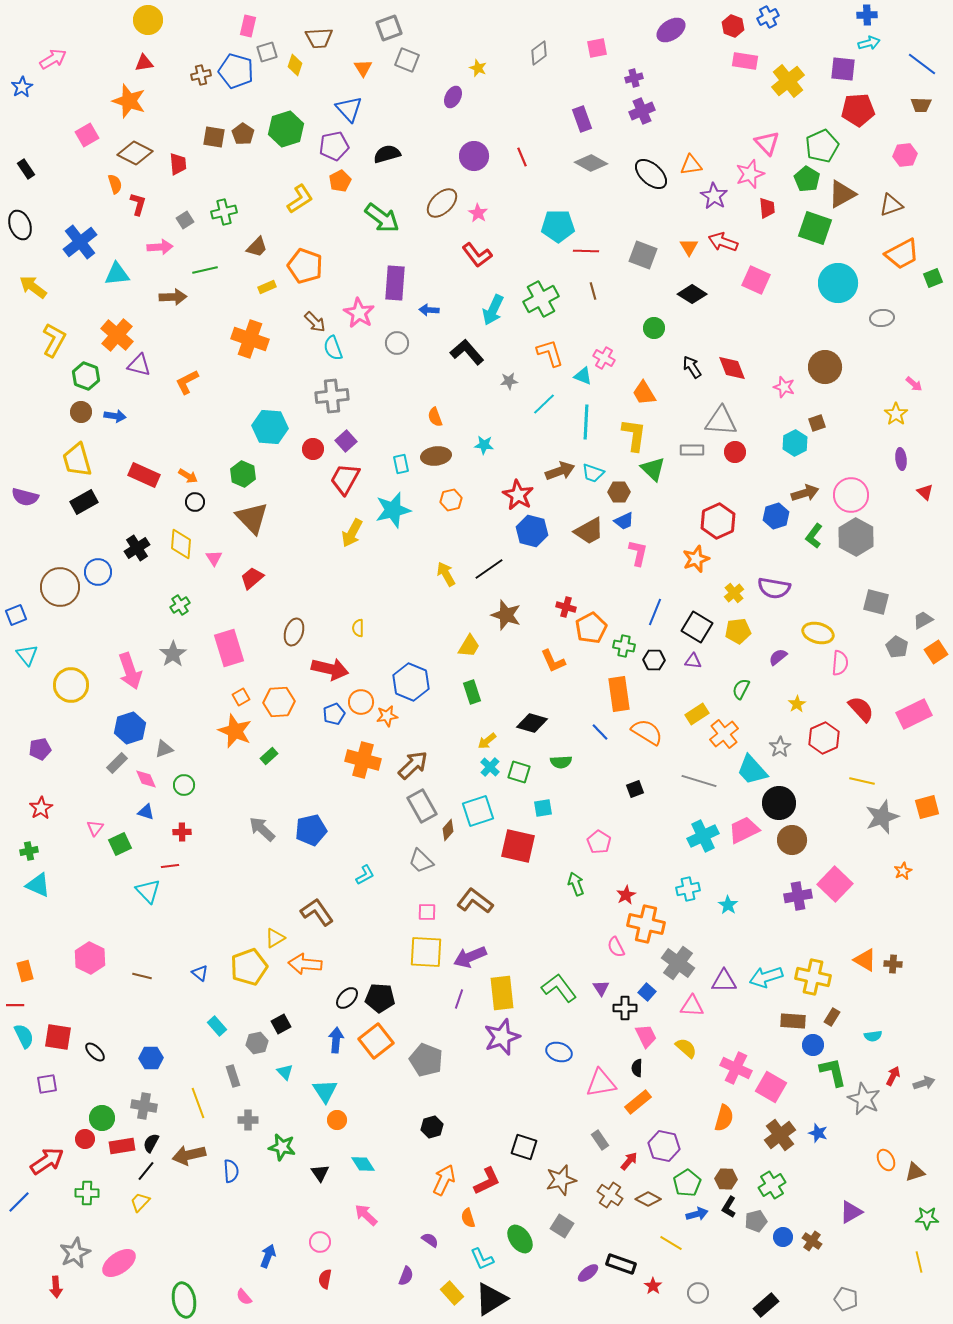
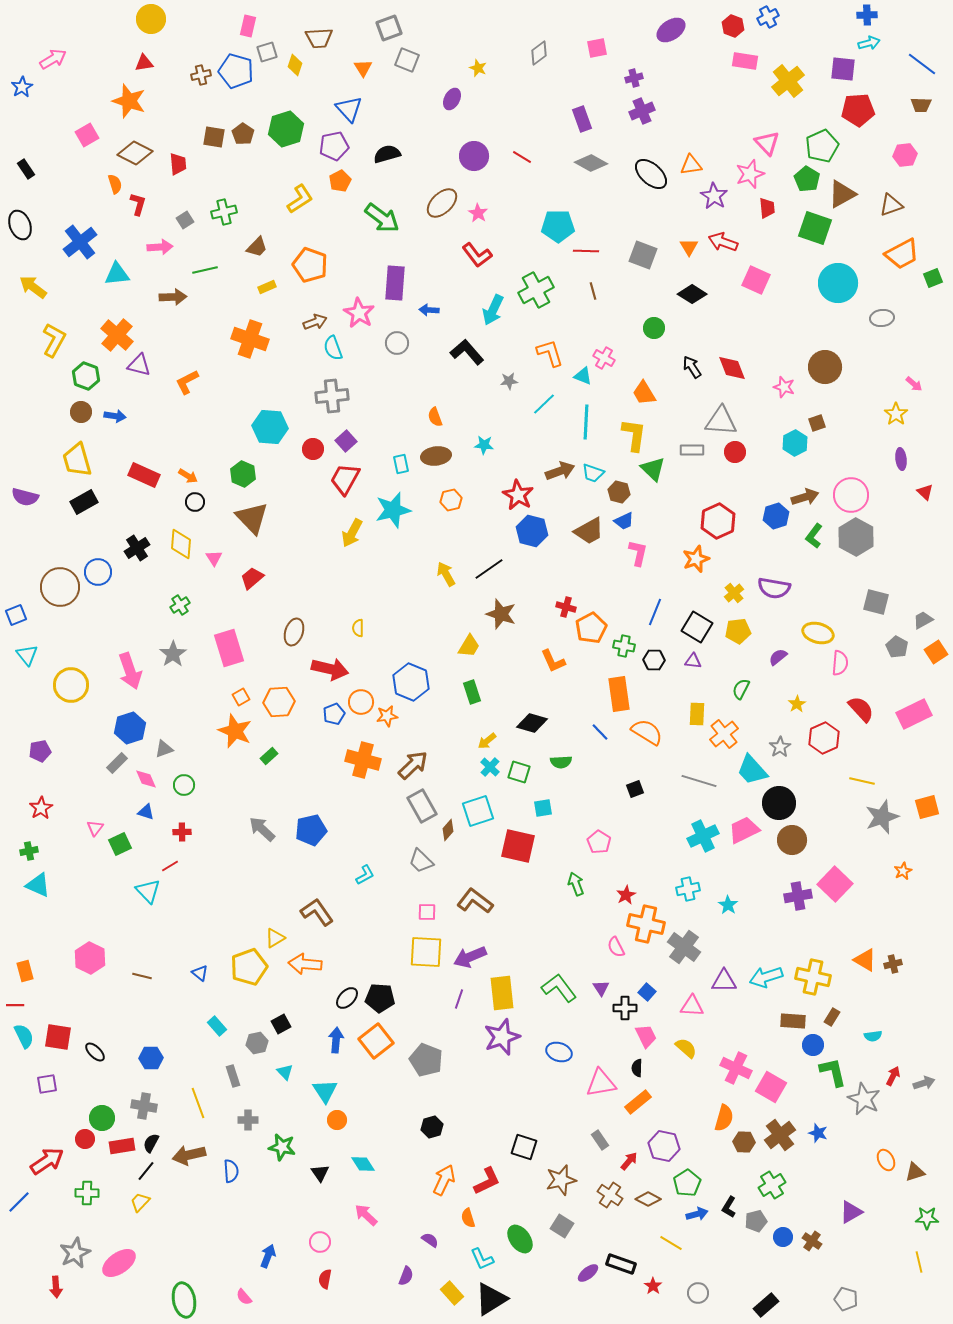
yellow circle at (148, 20): moved 3 px right, 1 px up
purple ellipse at (453, 97): moved 1 px left, 2 px down
red line at (522, 157): rotated 36 degrees counterclockwise
orange pentagon at (305, 266): moved 5 px right, 1 px up
green cross at (541, 299): moved 5 px left, 9 px up
brown arrow at (315, 322): rotated 65 degrees counterclockwise
brown hexagon at (619, 492): rotated 15 degrees clockwise
brown arrow at (805, 493): moved 4 px down
brown star at (506, 615): moved 5 px left, 1 px up
yellow rectangle at (697, 714): rotated 55 degrees counterclockwise
purple pentagon at (40, 749): moved 2 px down
red line at (170, 866): rotated 24 degrees counterclockwise
gray cross at (678, 963): moved 6 px right, 16 px up
brown cross at (893, 964): rotated 18 degrees counterclockwise
brown hexagon at (726, 1179): moved 18 px right, 37 px up
